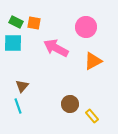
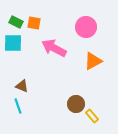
pink arrow: moved 2 px left
brown triangle: rotated 48 degrees counterclockwise
brown circle: moved 6 px right
